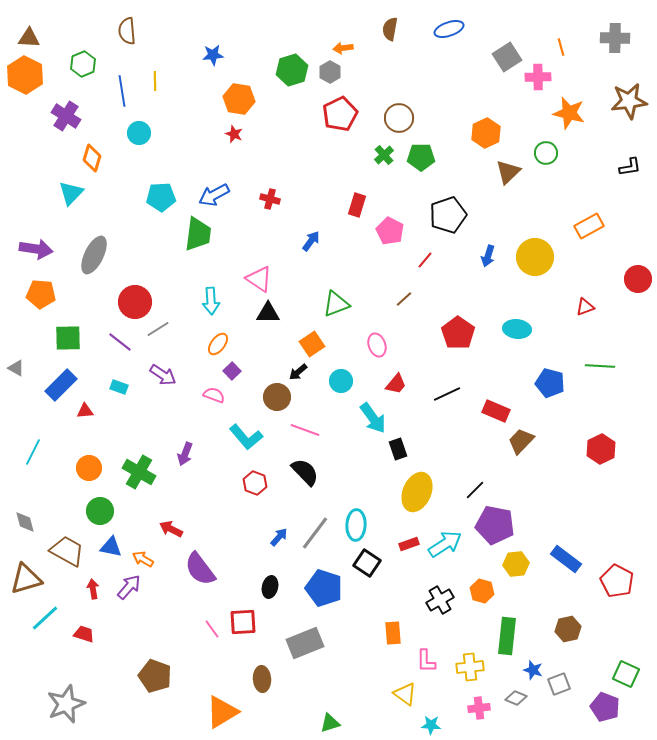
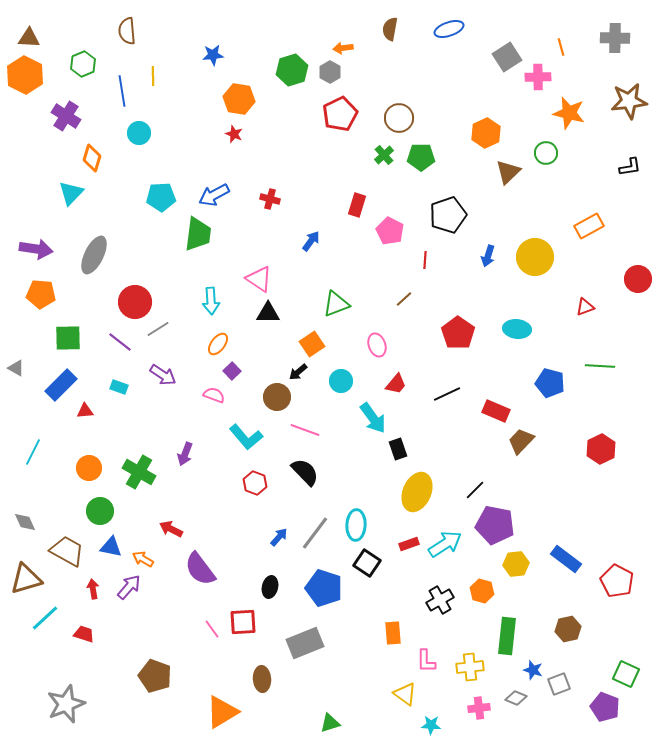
yellow line at (155, 81): moved 2 px left, 5 px up
red line at (425, 260): rotated 36 degrees counterclockwise
gray diamond at (25, 522): rotated 10 degrees counterclockwise
